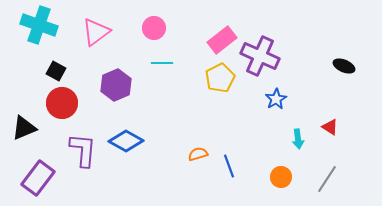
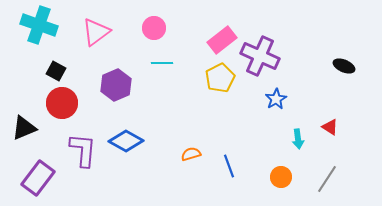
orange semicircle: moved 7 px left
